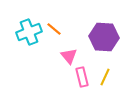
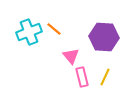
pink triangle: moved 2 px right
